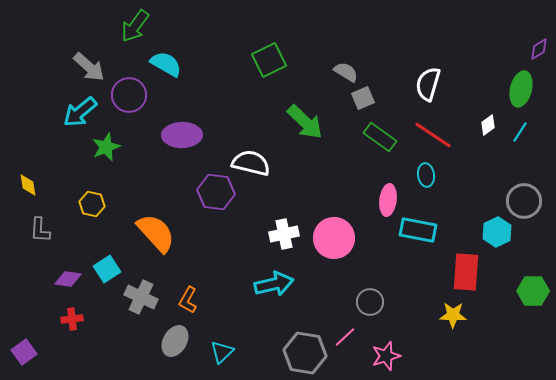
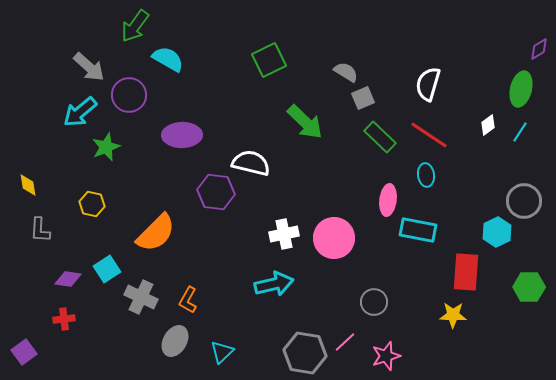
cyan semicircle at (166, 64): moved 2 px right, 5 px up
red line at (433, 135): moved 4 px left
green rectangle at (380, 137): rotated 8 degrees clockwise
orange semicircle at (156, 233): rotated 87 degrees clockwise
green hexagon at (533, 291): moved 4 px left, 4 px up
gray circle at (370, 302): moved 4 px right
red cross at (72, 319): moved 8 px left
pink line at (345, 337): moved 5 px down
